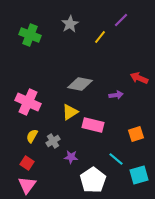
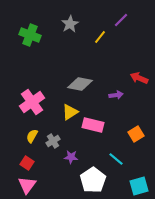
pink cross: moved 4 px right; rotated 30 degrees clockwise
orange square: rotated 14 degrees counterclockwise
cyan square: moved 11 px down
